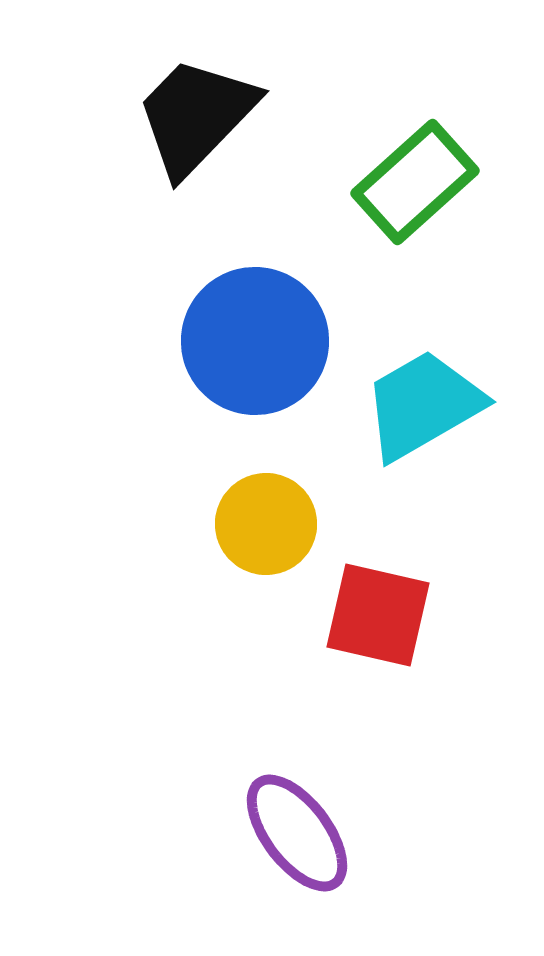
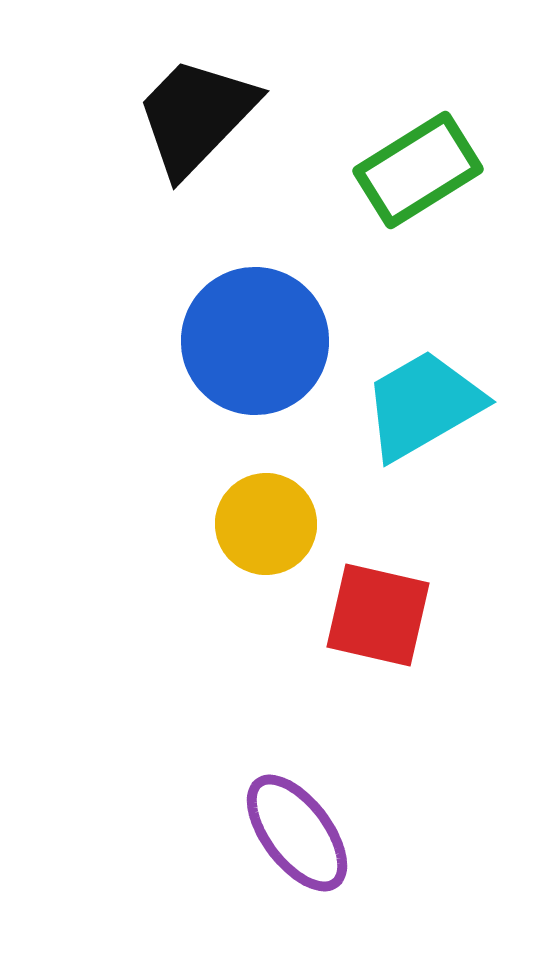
green rectangle: moved 3 px right, 12 px up; rotated 10 degrees clockwise
